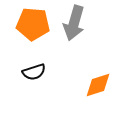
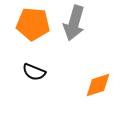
black semicircle: rotated 40 degrees clockwise
